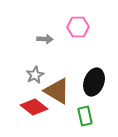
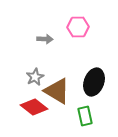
gray star: moved 2 px down
